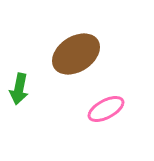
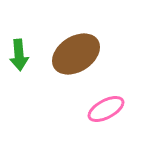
green arrow: moved 34 px up; rotated 16 degrees counterclockwise
